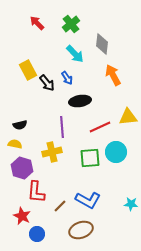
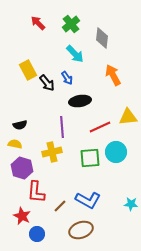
red arrow: moved 1 px right
gray diamond: moved 6 px up
